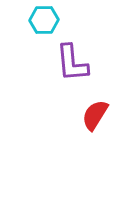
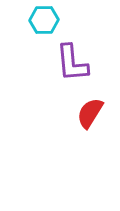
red semicircle: moved 5 px left, 2 px up
